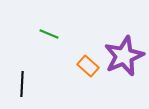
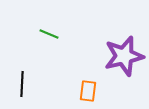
purple star: rotated 9 degrees clockwise
orange rectangle: moved 25 px down; rotated 55 degrees clockwise
